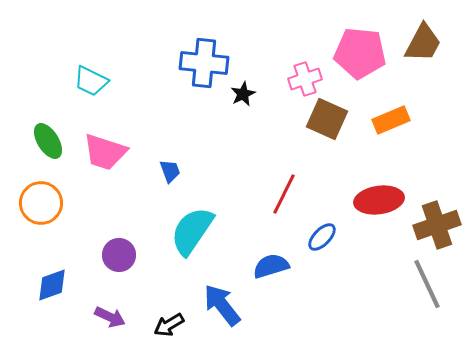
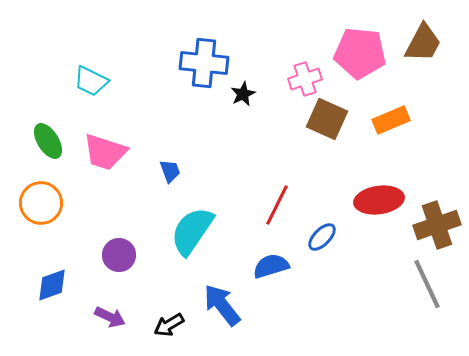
red line: moved 7 px left, 11 px down
